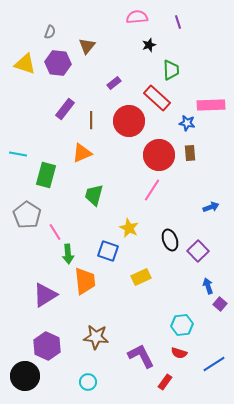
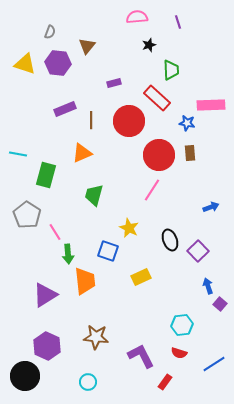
purple rectangle at (114, 83): rotated 24 degrees clockwise
purple rectangle at (65, 109): rotated 30 degrees clockwise
